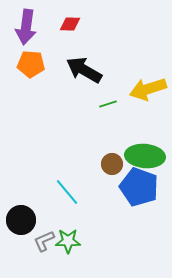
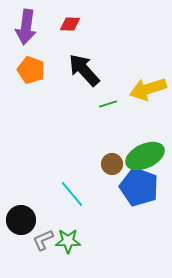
orange pentagon: moved 6 px down; rotated 16 degrees clockwise
black arrow: rotated 18 degrees clockwise
green ellipse: rotated 30 degrees counterclockwise
cyan line: moved 5 px right, 2 px down
gray L-shape: moved 1 px left, 1 px up
